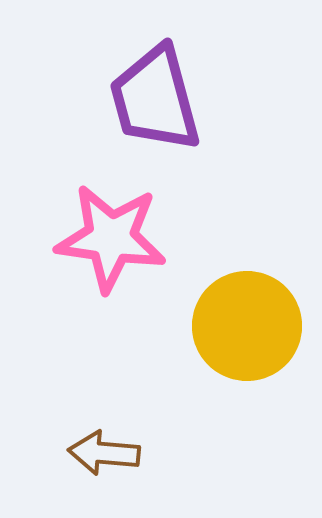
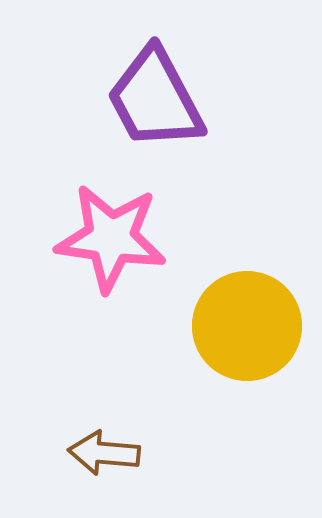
purple trapezoid: rotated 13 degrees counterclockwise
